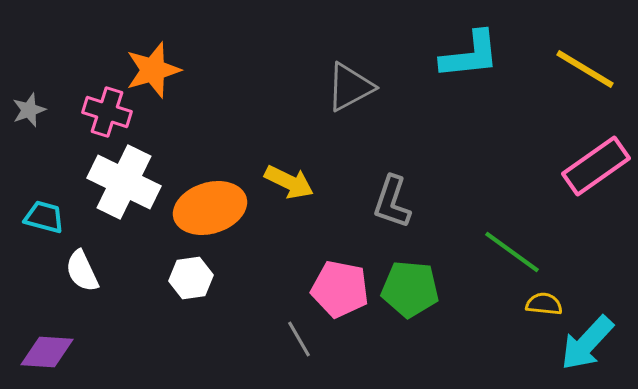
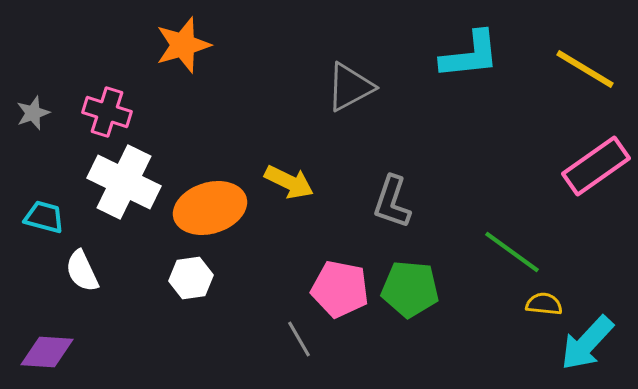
orange star: moved 30 px right, 25 px up
gray star: moved 4 px right, 3 px down
